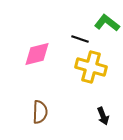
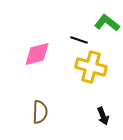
black line: moved 1 px left, 1 px down
